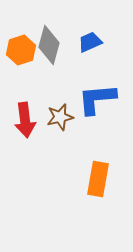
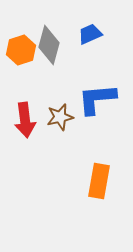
blue trapezoid: moved 8 px up
orange rectangle: moved 1 px right, 2 px down
